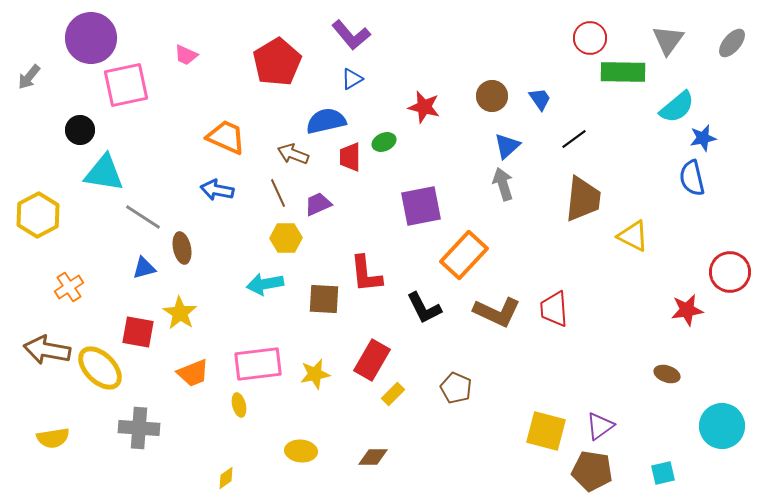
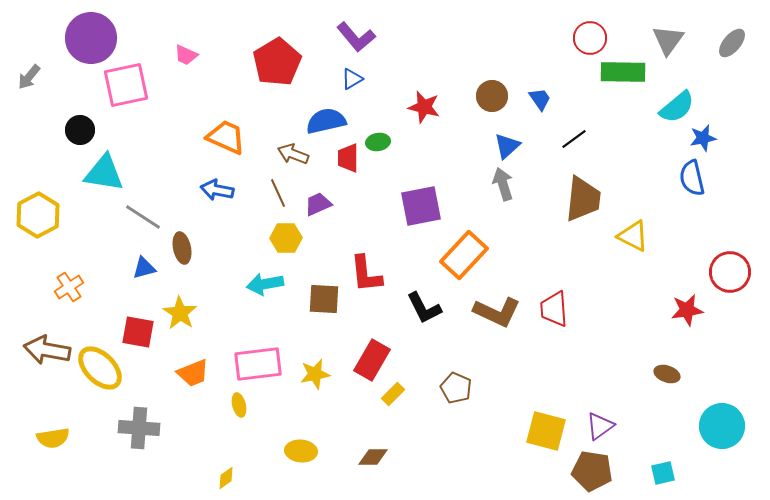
purple L-shape at (351, 35): moved 5 px right, 2 px down
green ellipse at (384, 142): moved 6 px left; rotated 15 degrees clockwise
red trapezoid at (350, 157): moved 2 px left, 1 px down
